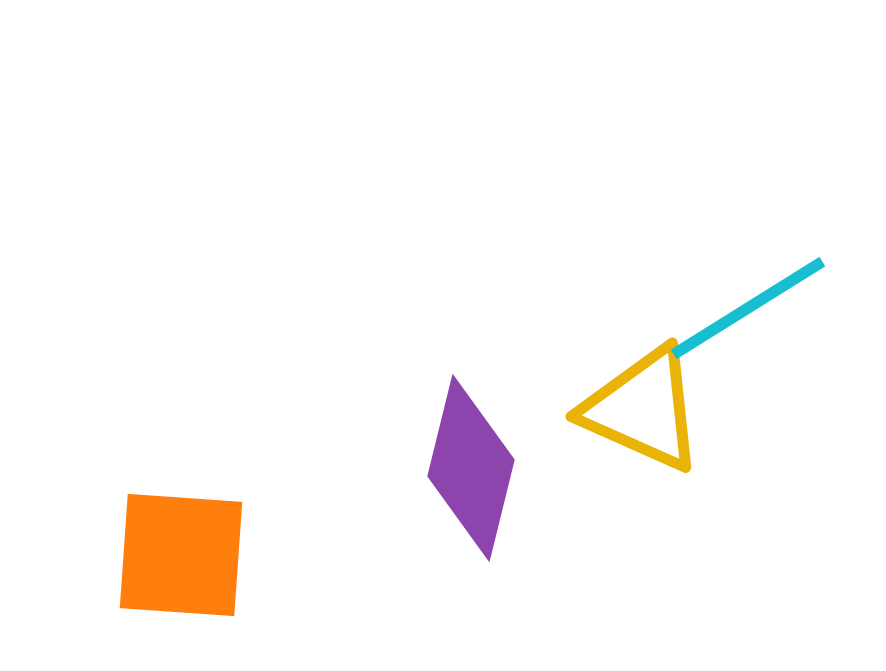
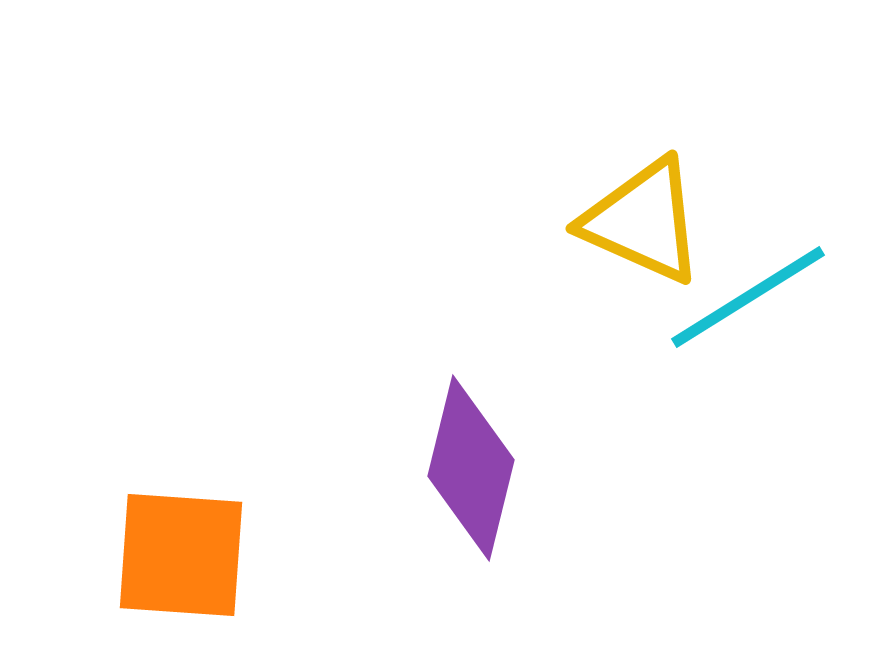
cyan line: moved 11 px up
yellow triangle: moved 188 px up
